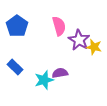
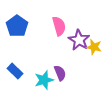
blue rectangle: moved 4 px down
purple semicircle: rotated 77 degrees clockwise
